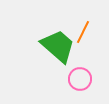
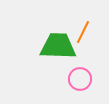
green trapezoid: rotated 39 degrees counterclockwise
